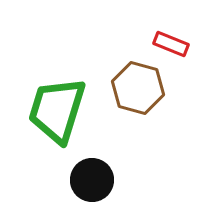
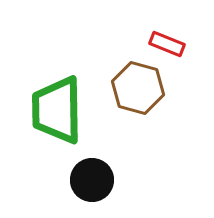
red rectangle: moved 4 px left
green trapezoid: rotated 18 degrees counterclockwise
